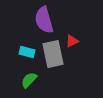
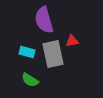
red triangle: rotated 16 degrees clockwise
green semicircle: moved 1 px right; rotated 102 degrees counterclockwise
